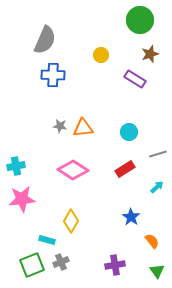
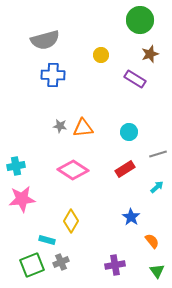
gray semicircle: rotated 52 degrees clockwise
